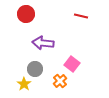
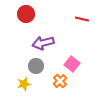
red line: moved 1 px right, 3 px down
purple arrow: rotated 20 degrees counterclockwise
gray circle: moved 1 px right, 3 px up
yellow star: rotated 24 degrees clockwise
